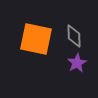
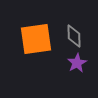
orange square: rotated 20 degrees counterclockwise
